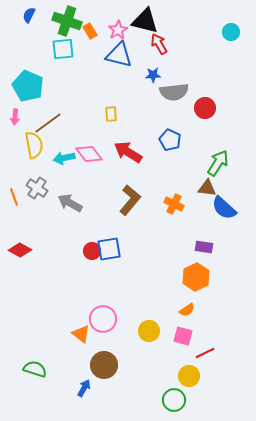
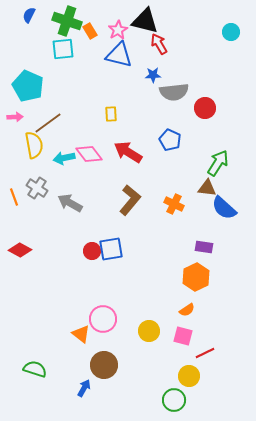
pink arrow at (15, 117): rotated 98 degrees counterclockwise
blue square at (109, 249): moved 2 px right
